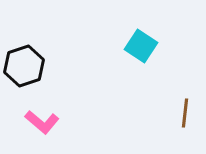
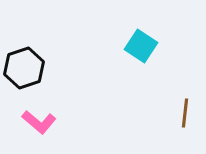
black hexagon: moved 2 px down
pink L-shape: moved 3 px left
